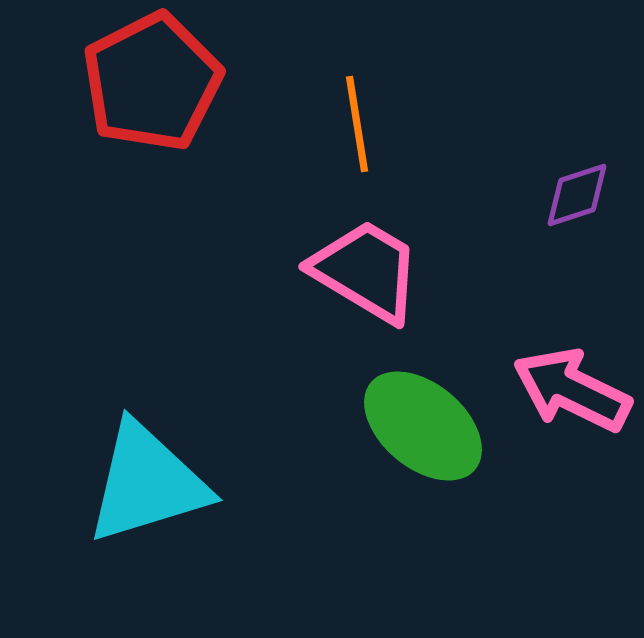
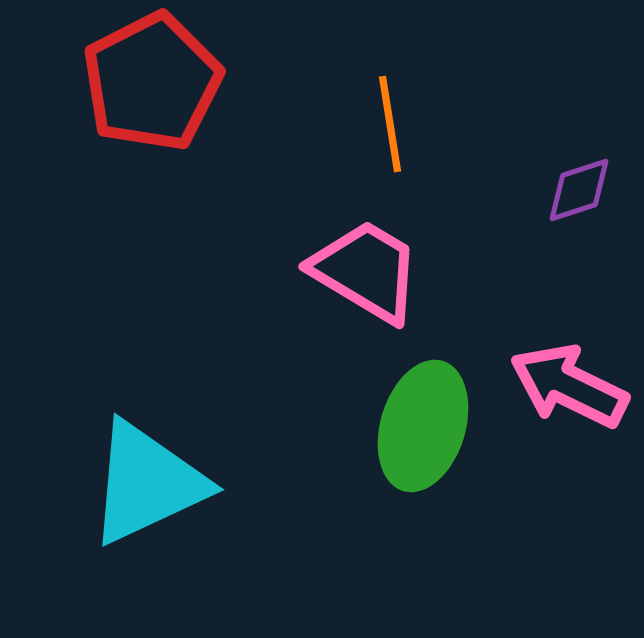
orange line: moved 33 px right
purple diamond: moved 2 px right, 5 px up
pink arrow: moved 3 px left, 4 px up
green ellipse: rotated 67 degrees clockwise
cyan triangle: rotated 8 degrees counterclockwise
